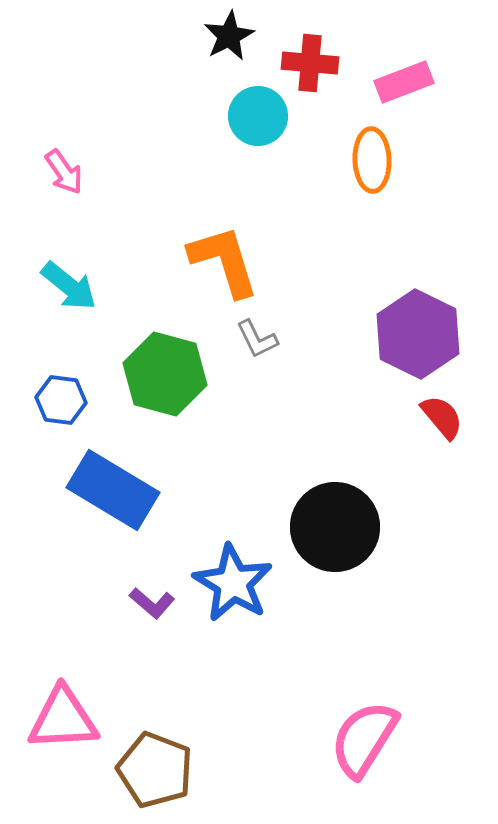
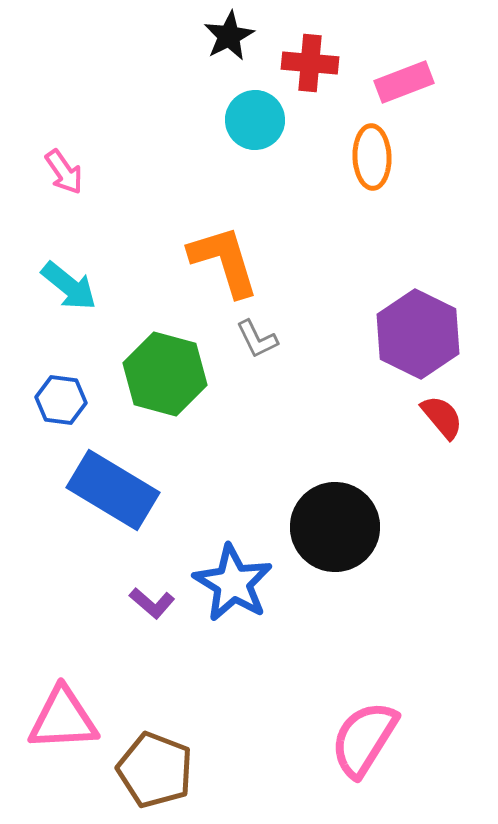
cyan circle: moved 3 px left, 4 px down
orange ellipse: moved 3 px up
